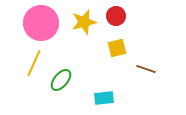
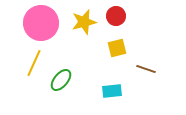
cyan rectangle: moved 8 px right, 7 px up
